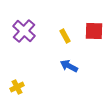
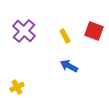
red square: rotated 18 degrees clockwise
